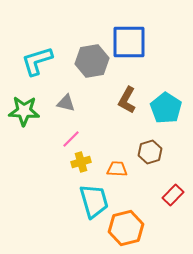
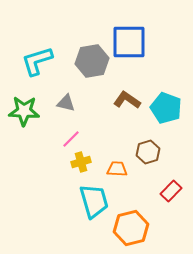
brown L-shape: rotated 96 degrees clockwise
cyan pentagon: rotated 12 degrees counterclockwise
brown hexagon: moved 2 px left
red rectangle: moved 2 px left, 4 px up
orange hexagon: moved 5 px right
